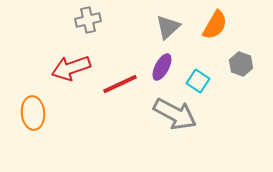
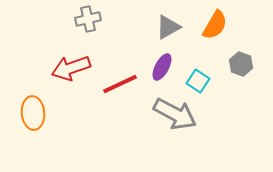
gray cross: moved 1 px up
gray triangle: rotated 12 degrees clockwise
